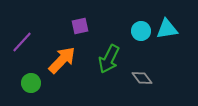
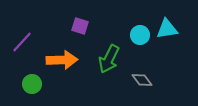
purple square: rotated 30 degrees clockwise
cyan circle: moved 1 px left, 4 px down
orange arrow: rotated 44 degrees clockwise
gray diamond: moved 2 px down
green circle: moved 1 px right, 1 px down
